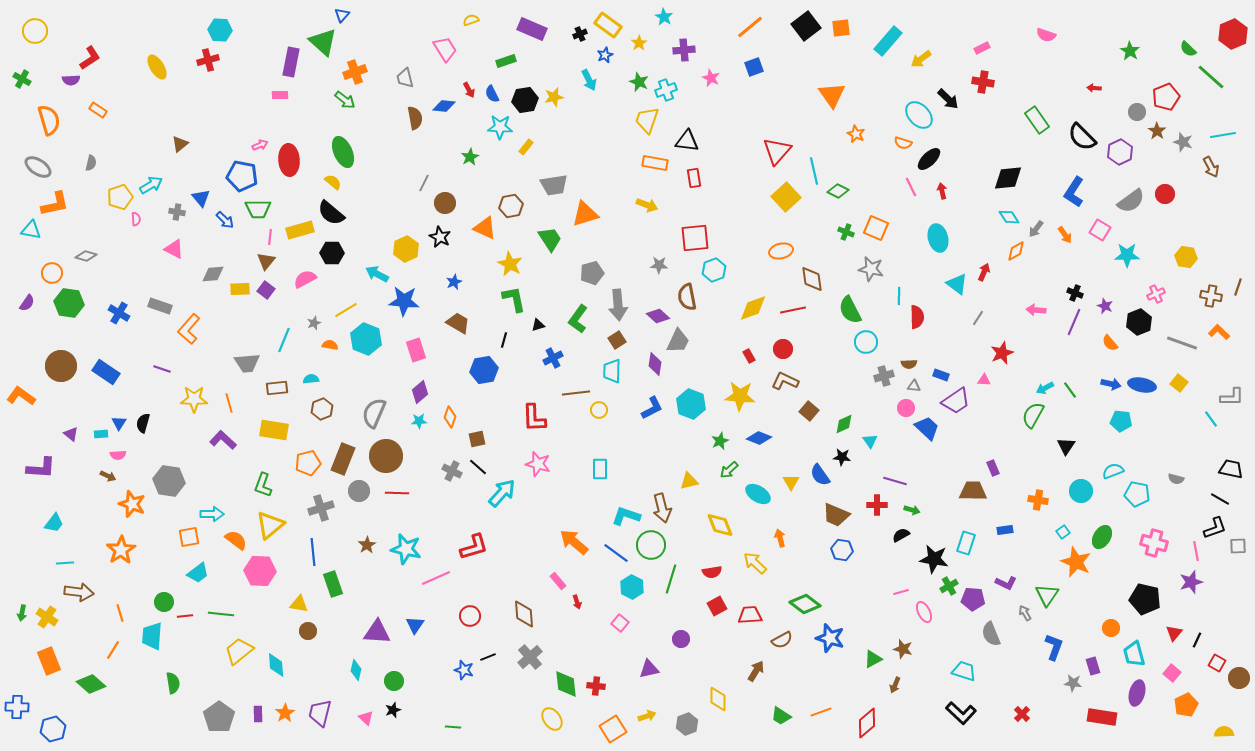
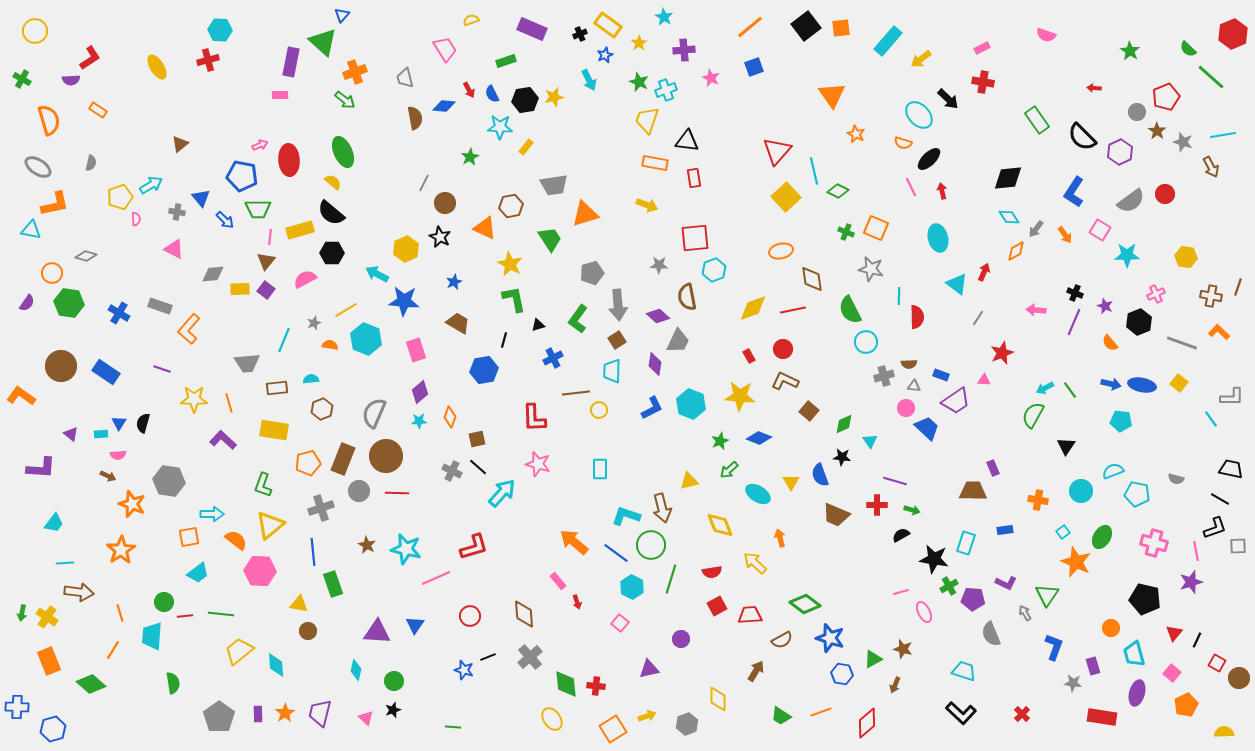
blue semicircle at (820, 475): rotated 15 degrees clockwise
brown star at (367, 545): rotated 12 degrees counterclockwise
blue hexagon at (842, 550): moved 124 px down
